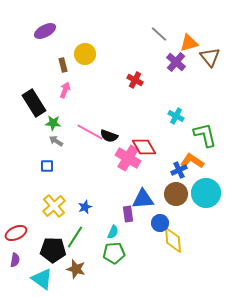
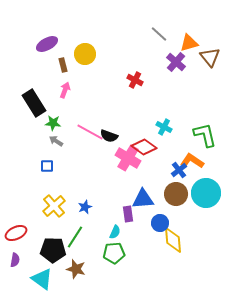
purple ellipse: moved 2 px right, 13 px down
cyan cross: moved 12 px left, 11 px down
red diamond: rotated 25 degrees counterclockwise
blue cross: rotated 14 degrees counterclockwise
cyan semicircle: moved 2 px right
